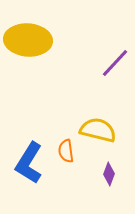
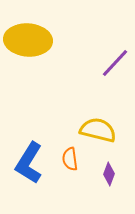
orange semicircle: moved 4 px right, 8 px down
